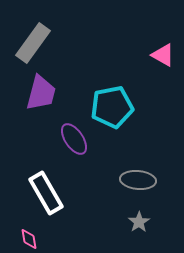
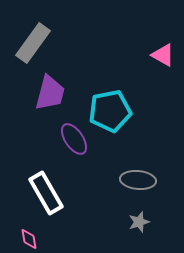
purple trapezoid: moved 9 px right
cyan pentagon: moved 2 px left, 4 px down
gray star: rotated 15 degrees clockwise
